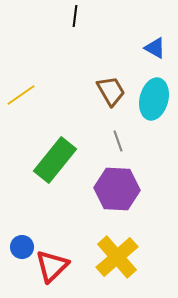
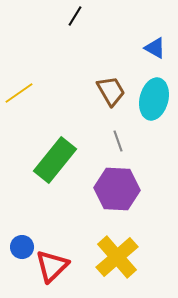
black line: rotated 25 degrees clockwise
yellow line: moved 2 px left, 2 px up
